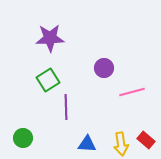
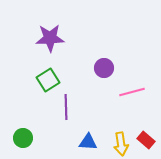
blue triangle: moved 1 px right, 2 px up
